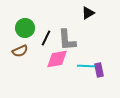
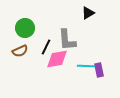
black line: moved 9 px down
